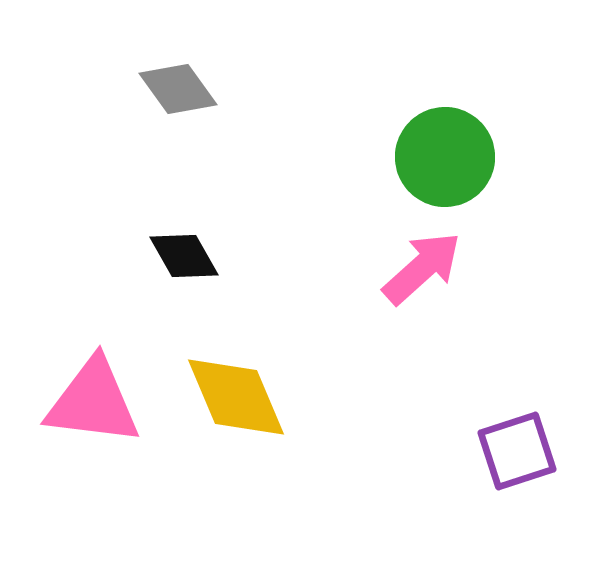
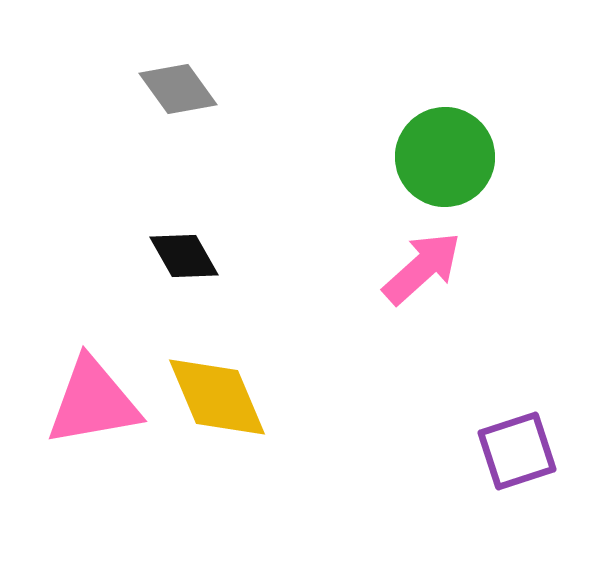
yellow diamond: moved 19 px left
pink triangle: rotated 17 degrees counterclockwise
